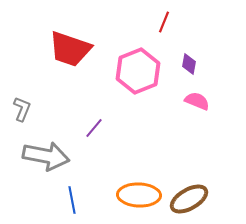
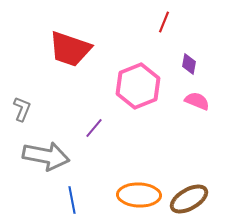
pink hexagon: moved 15 px down
